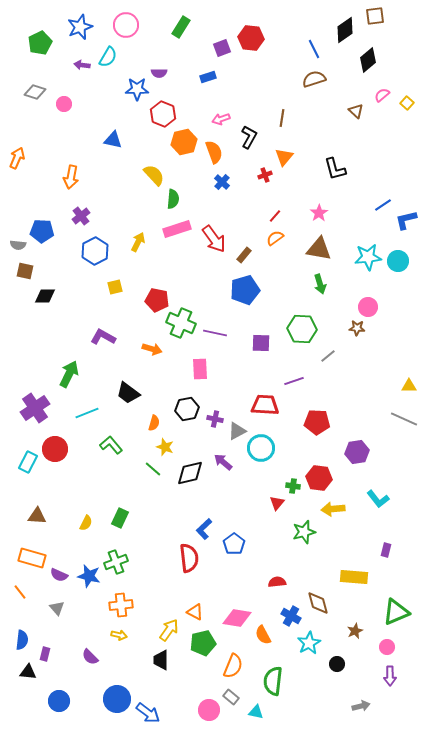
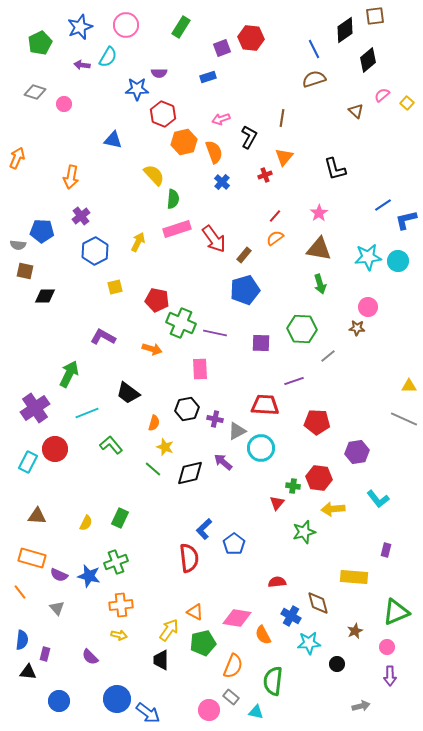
cyan star at (309, 643): rotated 25 degrees clockwise
